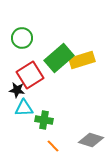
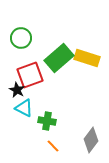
green circle: moved 1 px left
yellow rectangle: moved 5 px right, 2 px up; rotated 35 degrees clockwise
red square: rotated 12 degrees clockwise
black star: rotated 21 degrees clockwise
cyan triangle: rotated 30 degrees clockwise
green cross: moved 3 px right, 1 px down
gray diamond: rotated 70 degrees counterclockwise
